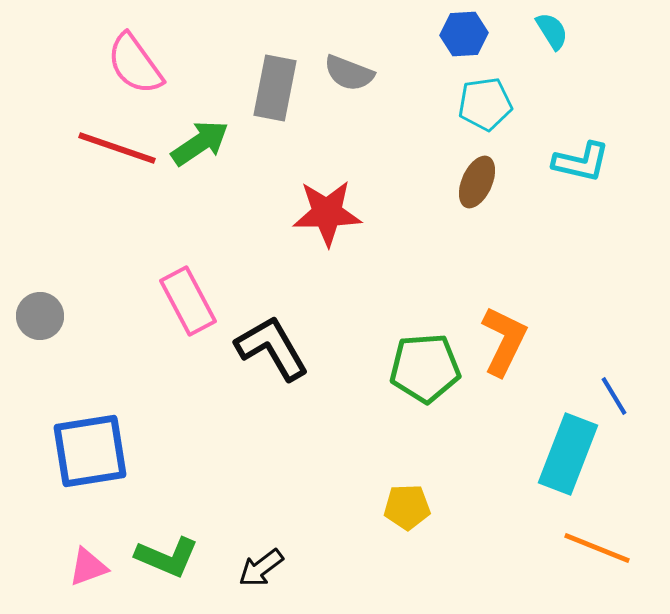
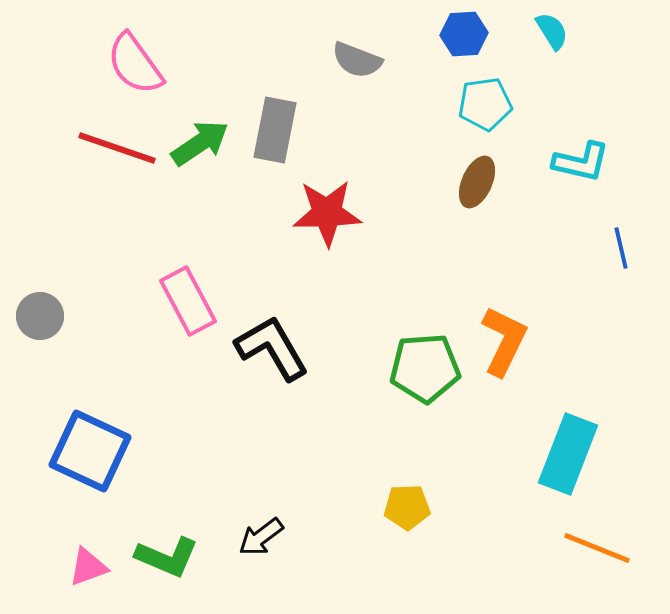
gray semicircle: moved 8 px right, 13 px up
gray rectangle: moved 42 px down
blue line: moved 7 px right, 148 px up; rotated 18 degrees clockwise
blue square: rotated 34 degrees clockwise
black arrow: moved 31 px up
